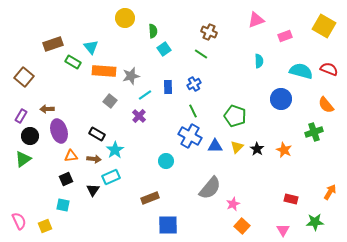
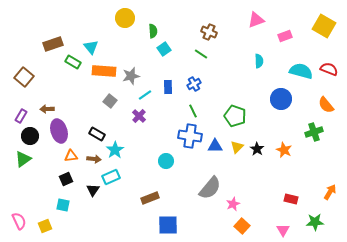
blue cross at (190, 136): rotated 20 degrees counterclockwise
